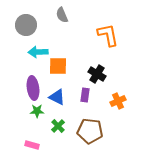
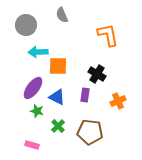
purple ellipse: rotated 45 degrees clockwise
green star: rotated 16 degrees clockwise
brown pentagon: moved 1 px down
